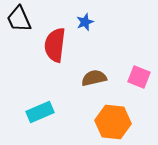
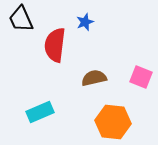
black trapezoid: moved 2 px right
pink square: moved 2 px right
